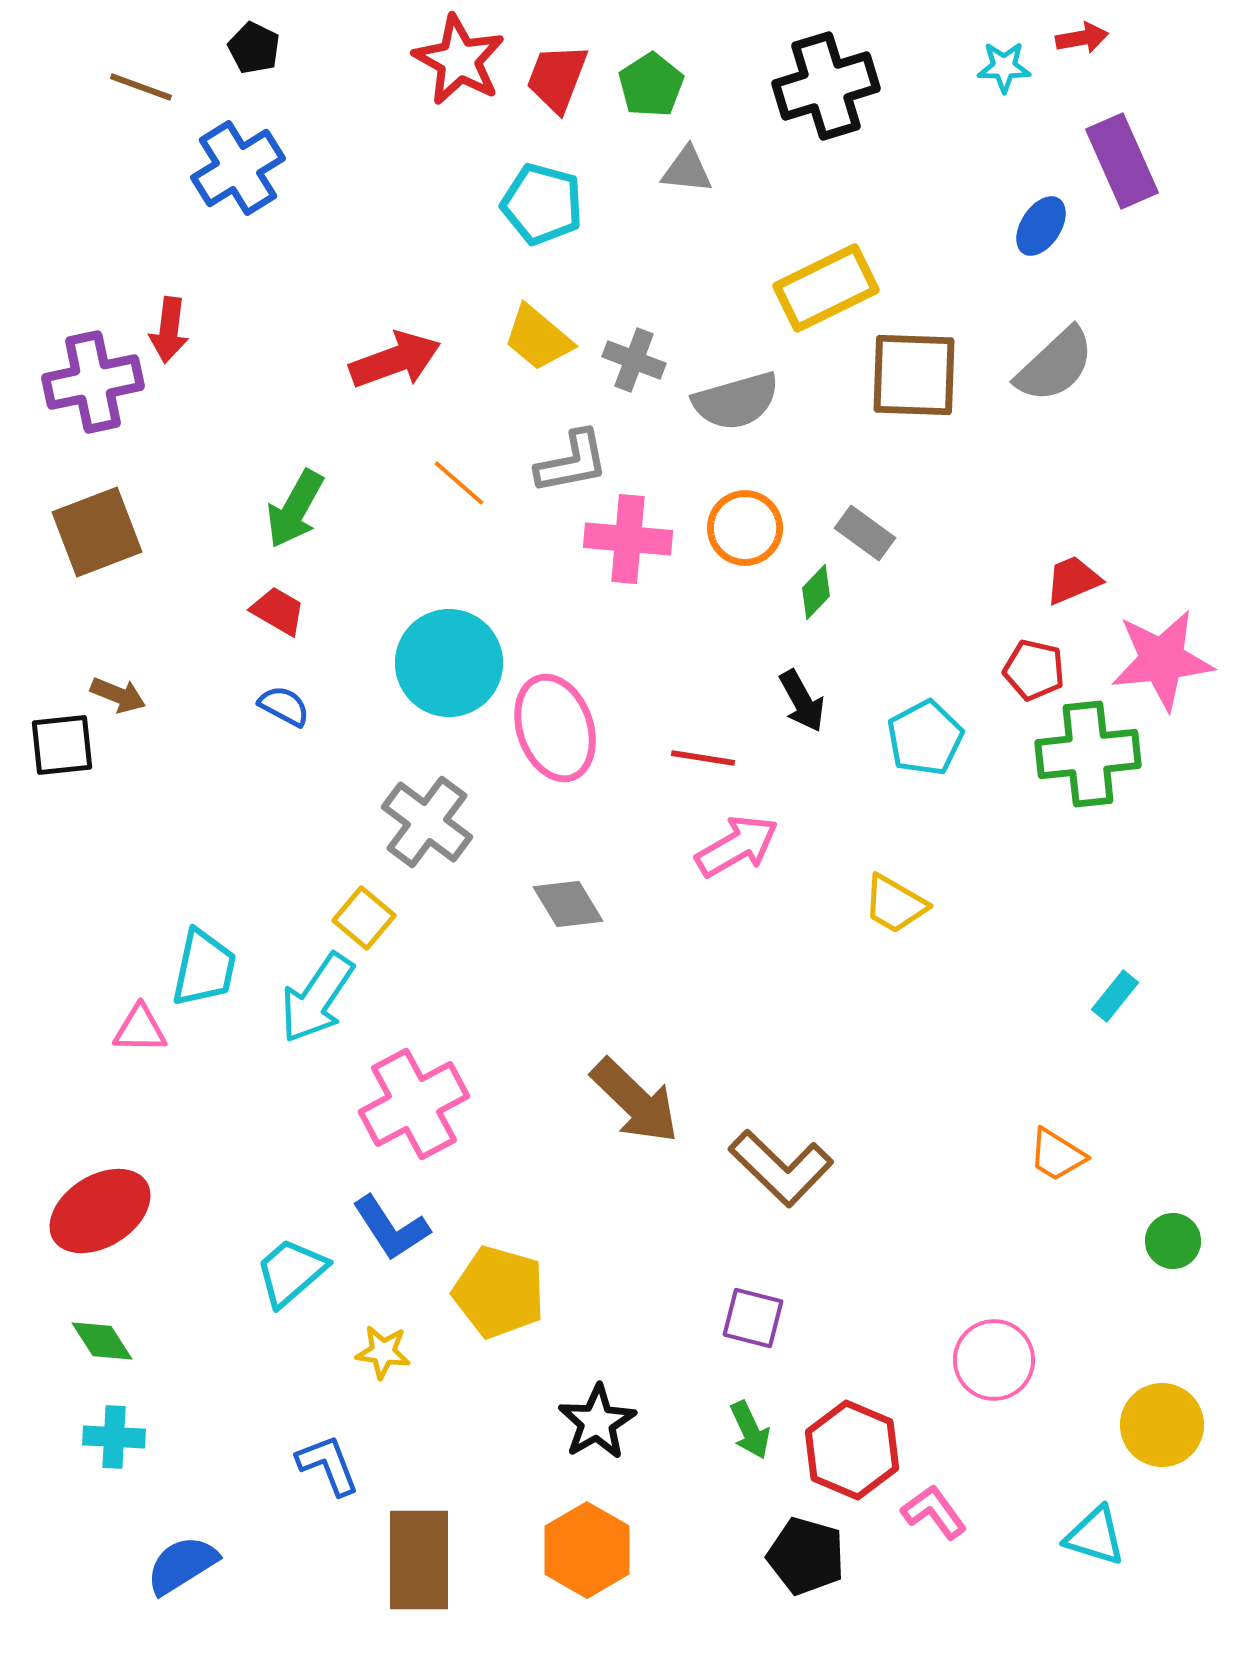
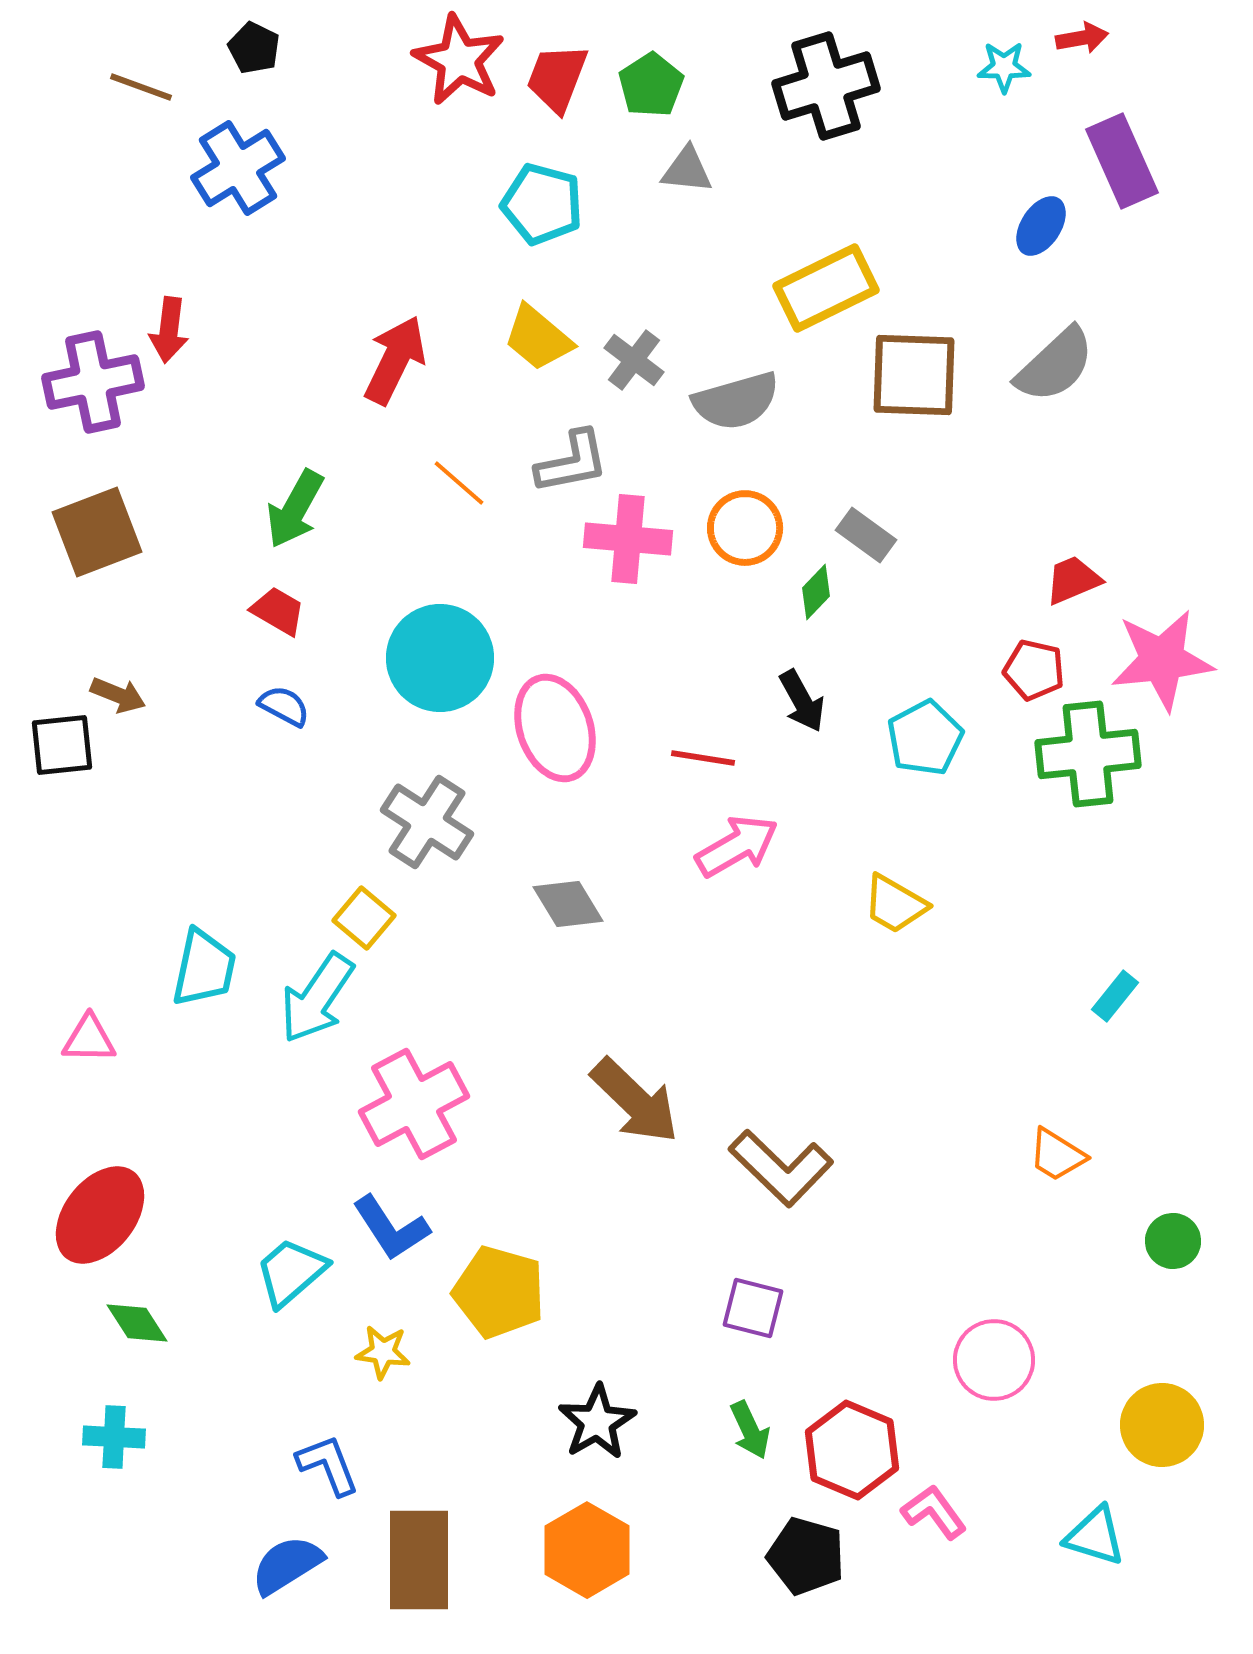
red arrow at (395, 360): rotated 44 degrees counterclockwise
gray cross at (634, 360): rotated 16 degrees clockwise
gray rectangle at (865, 533): moved 1 px right, 2 px down
cyan circle at (449, 663): moved 9 px left, 5 px up
gray cross at (427, 822): rotated 4 degrees counterclockwise
pink triangle at (140, 1029): moved 51 px left, 10 px down
red ellipse at (100, 1211): moved 4 px down; rotated 20 degrees counterclockwise
purple square at (753, 1318): moved 10 px up
green diamond at (102, 1341): moved 35 px right, 18 px up
blue semicircle at (182, 1565): moved 105 px right
